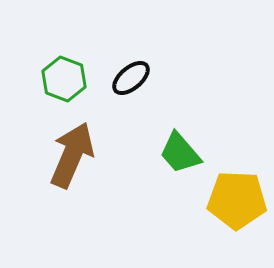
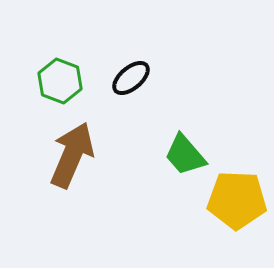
green hexagon: moved 4 px left, 2 px down
green trapezoid: moved 5 px right, 2 px down
